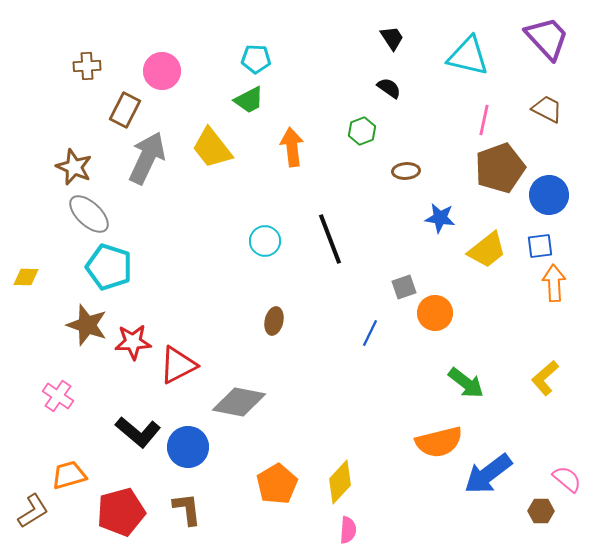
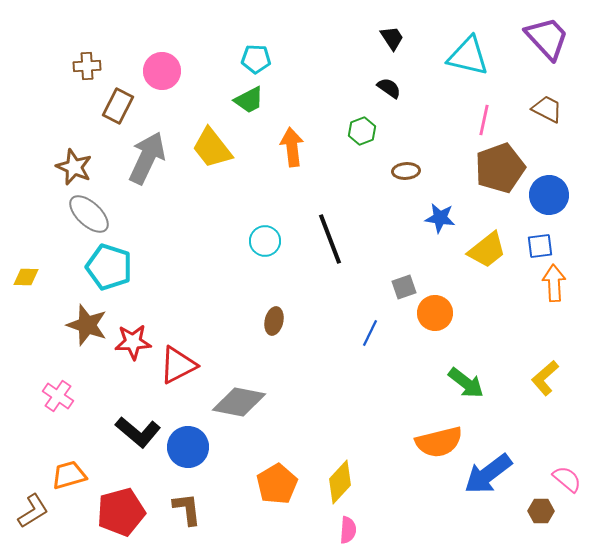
brown rectangle at (125, 110): moved 7 px left, 4 px up
